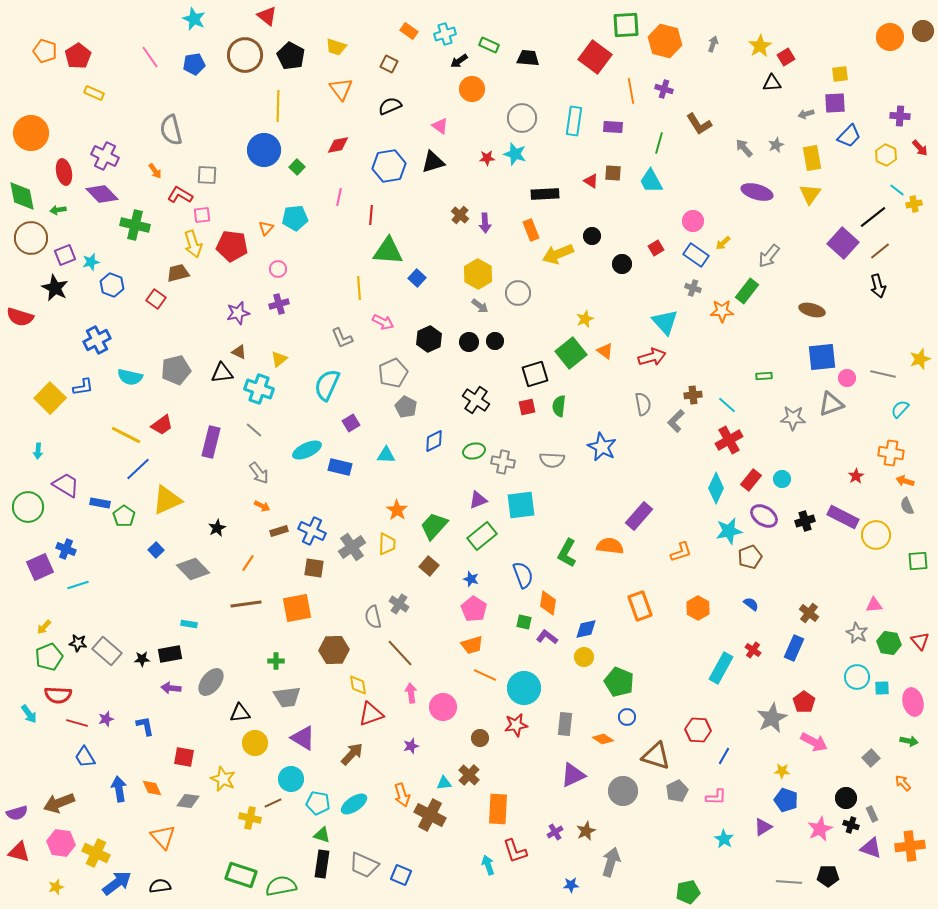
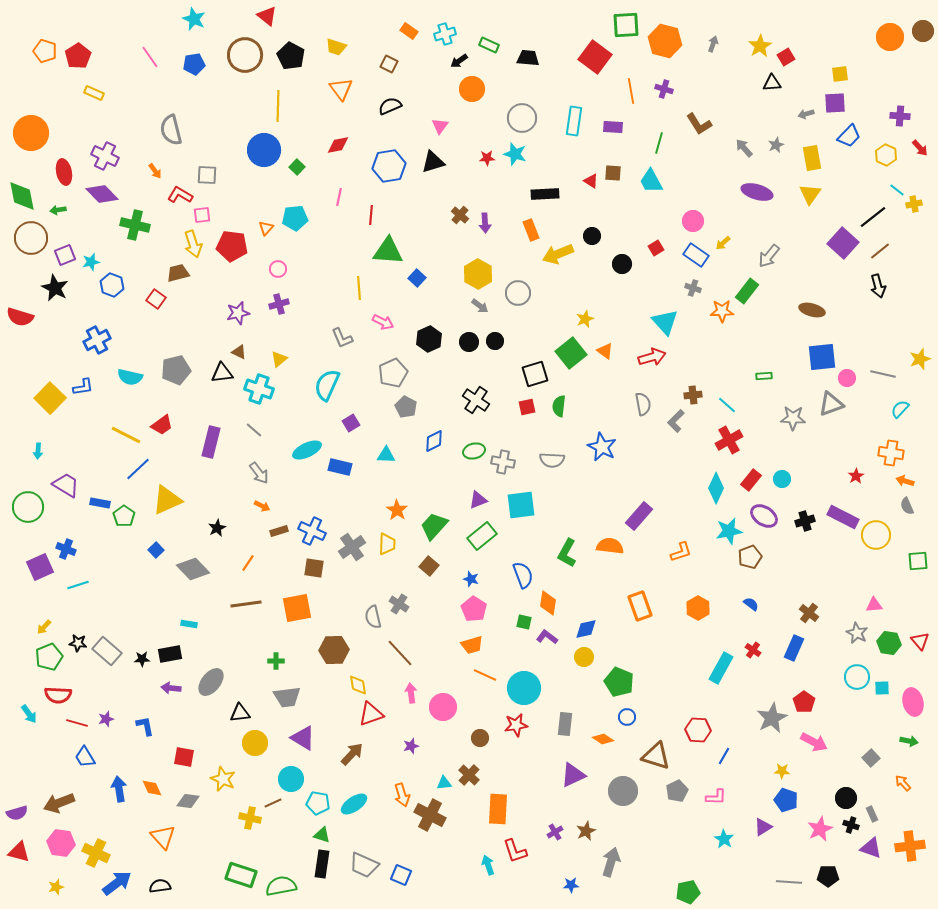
pink triangle at (440, 126): rotated 30 degrees clockwise
